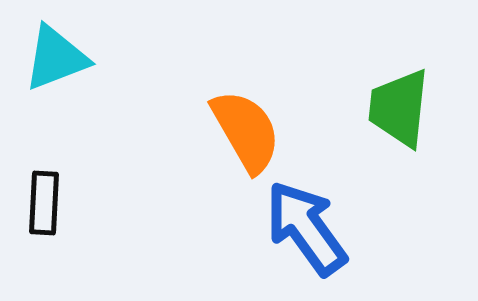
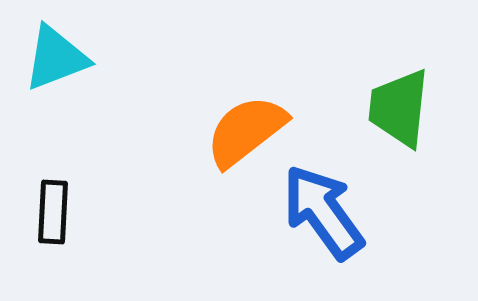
orange semicircle: rotated 98 degrees counterclockwise
black rectangle: moved 9 px right, 9 px down
blue arrow: moved 17 px right, 16 px up
